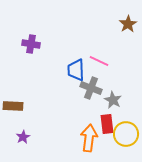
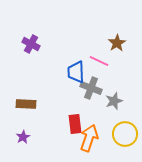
brown star: moved 11 px left, 19 px down
purple cross: rotated 18 degrees clockwise
blue trapezoid: moved 2 px down
gray star: moved 1 px right, 1 px down; rotated 24 degrees clockwise
brown rectangle: moved 13 px right, 2 px up
red rectangle: moved 32 px left
yellow circle: moved 1 px left
orange arrow: rotated 12 degrees clockwise
